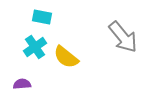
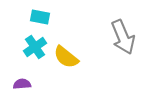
cyan rectangle: moved 2 px left
gray arrow: rotated 16 degrees clockwise
